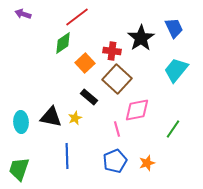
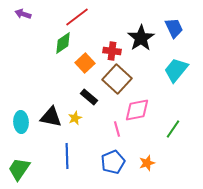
blue pentagon: moved 2 px left, 1 px down
green trapezoid: rotated 15 degrees clockwise
